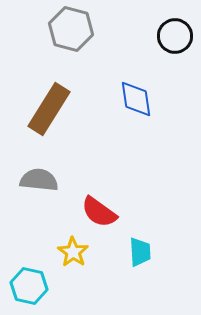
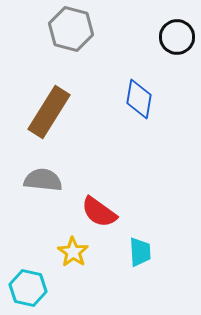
black circle: moved 2 px right, 1 px down
blue diamond: moved 3 px right; rotated 18 degrees clockwise
brown rectangle: moved 3 px down
gray semicircle: moved 4 px right
cyan hexagon: moved 1 px left, 2 px down
